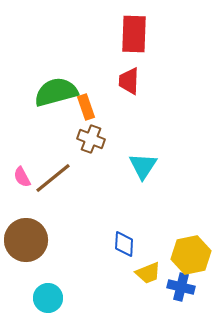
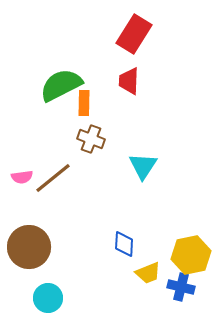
red rectangle: rotated 30 degrees clockwise
green semicircle: moved 5 px right, 7 px up; rotated 12 degrees counterclockwise
orange rectangle: moved 2 px left, 4 px up; rotated 20 degrees clockwise
pink semicircle: rotated 70 degrees counterclockwise
brown circle: moved 3 px right, 7 px down
